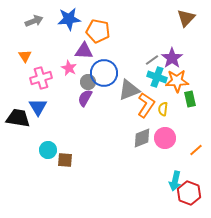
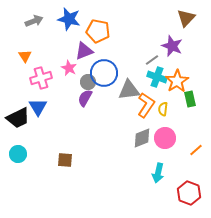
blue star: rotated 20 degrees clockwise
purple triangle: rotated 24 degrees counterclockwise
purple star: moved 12 px up; rotated 15 degrees counterclockwise
orange star: rotated 30 degrees counterclockwise
gray triangle: rotated 15 degrees clockwise
black trapezoid: rotated 145 degrees clockwise
cyan circle: moved 30 px left, 4 px down
cyan arrow: moved 17 px left, 8 px up
